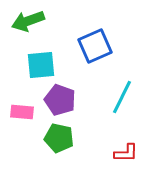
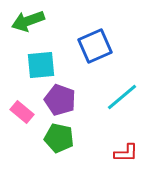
cyan line: rotated 24 degrees clockwise
pink rectangle: rotated 35 degrees clockwise
